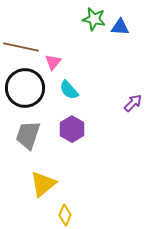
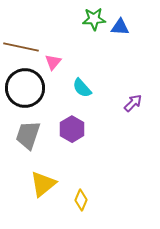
green star: rotated 15 degrees counterclockwise
cyan semicircle: moved 13 px right, 2 px up
yellow diamond: moved 16 px right, 15 px up
